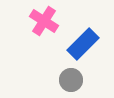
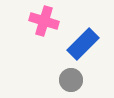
pink cross: rotated 16 degrees counterclockwise
